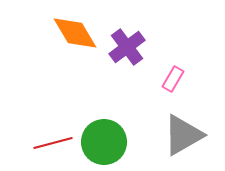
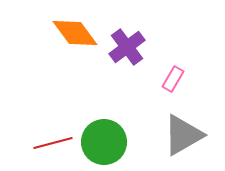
orange diamond: rotated 6 degrees counterclockwise
